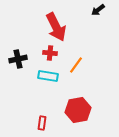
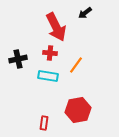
black arrow: moved 13 px left, 3 px down
red rectangle: moved 2 px right
